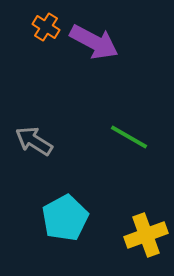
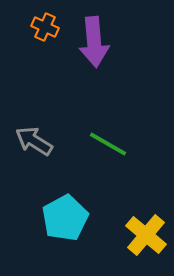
orange cross: moved 1 px left; rotated 8 degrees counterclockwise
purple arrow: rotated 57 degrees clockwise
green line: moved 21 px left, 7 px down
yellow cross: rotated 30 degrees counterclockwise
